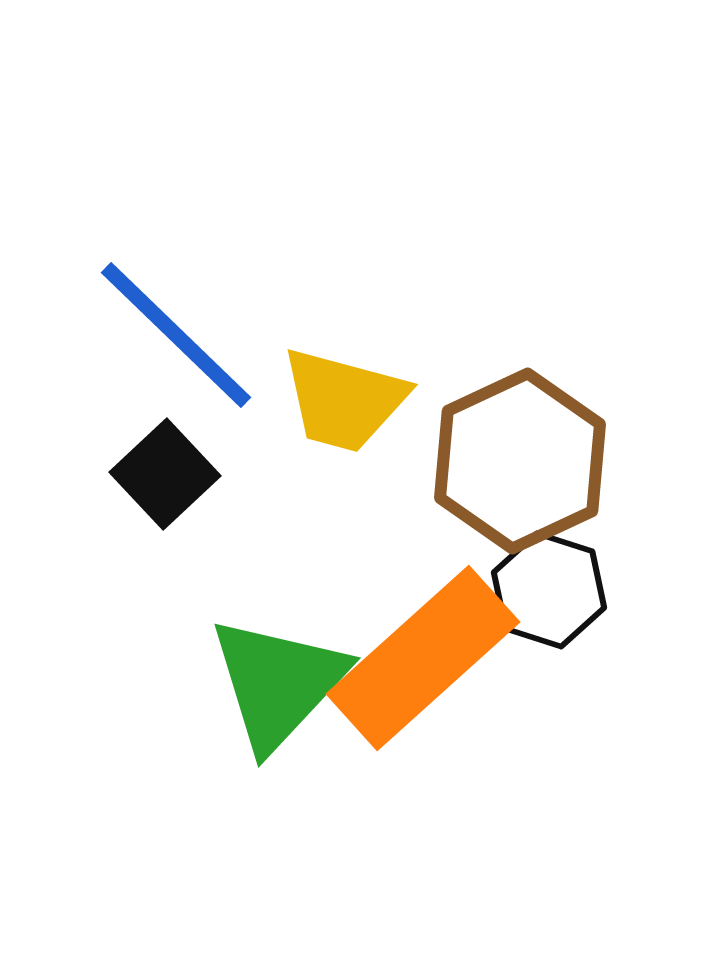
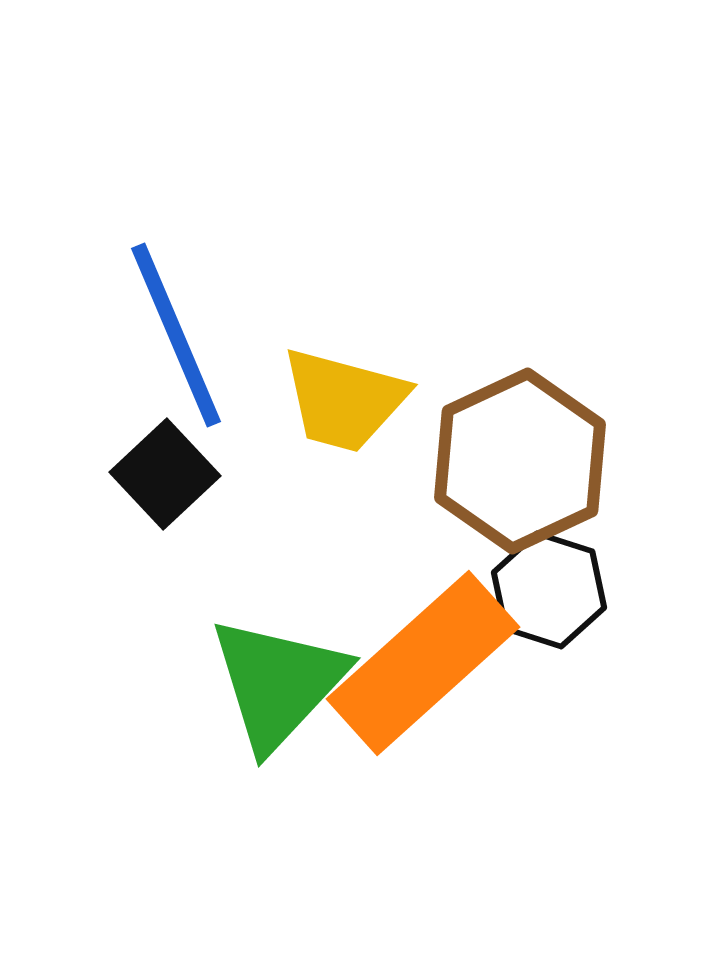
blue line: rotated 23 degrees clockwise
orange rectangle: moved 5 px down
